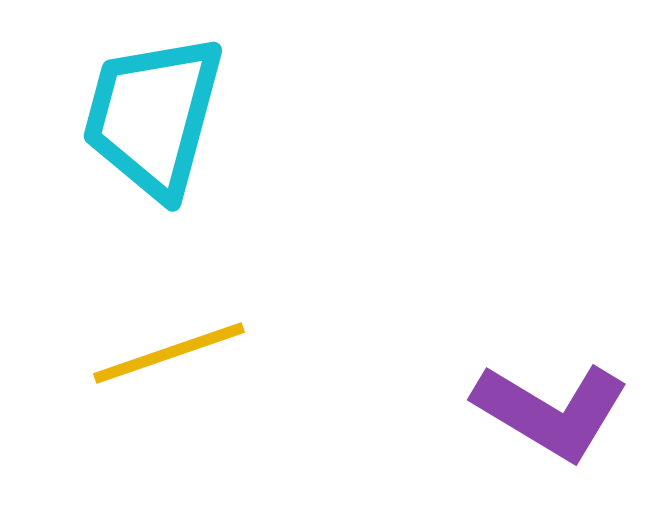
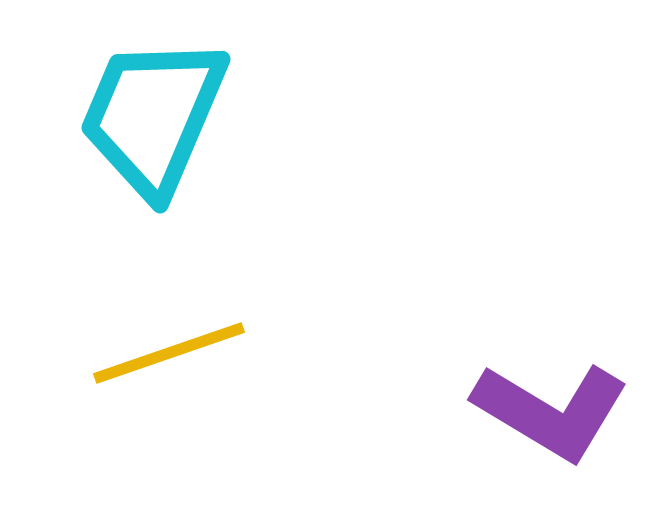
cyan trapezoid: rotated 8 degrees clockwise
